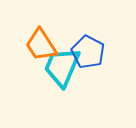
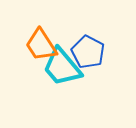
cyan trapezoid: rotated 63 degrees counterclockwise
